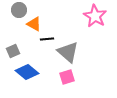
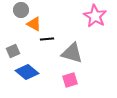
gray circle: moved 2 px right
gray triangle: moved 4 px right, 1 px down; rotated 25 degrees counterclockwise
pink square: moved 3 px right, 3 px down
